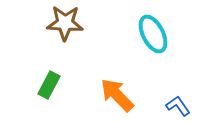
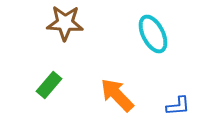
green rectangle: rotated 12 degrees clockwise
blue L-shape: rotated 120 degrees clockwise
